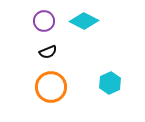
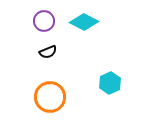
cyan diamond: moved 1 px down
orange circle: moved 1 px left, 10 px down
